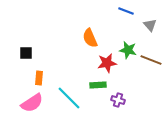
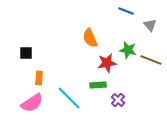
purple cross: rotated 24 degrees clockwise
